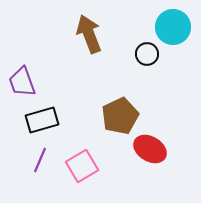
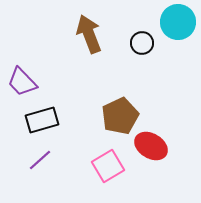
cyan circle: moved 5 px right, 5 px up
black circle: moved 5 px left, 11 px up
purple trapezoid: rotated 24 degrees counterclockwise
red ellipse: moved 1 px right, 3 px up
purple line: rotated 25 degrees clockwise
pink square: moved 26 px right
